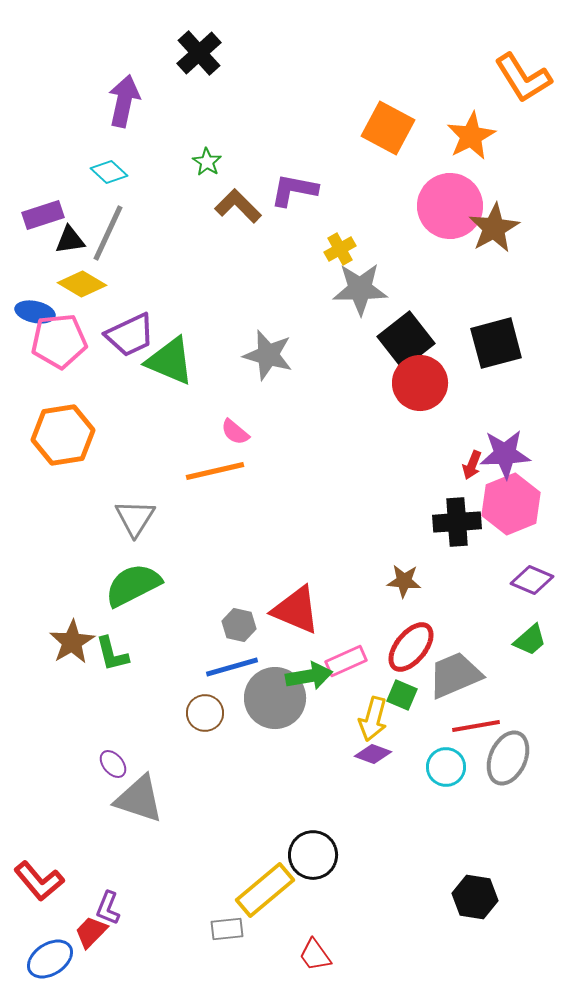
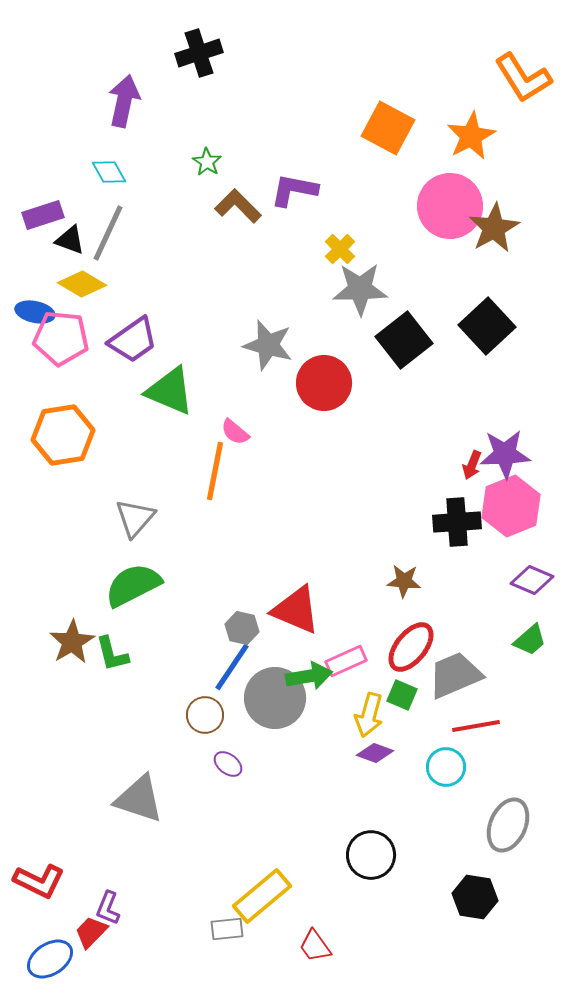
black cross at (199, 53): rotated 24 degrees clockwise
cyan diamond at (109, 172): rotated 18 degrees clockwise
black triangle at (70, 240): rotated 28 degrees clockwise
yellow cross at (340, 249): rotated 16 degrees counterclockwise
purple trapezoid at (130, 335): moved 3 px right, 5 px down; rotated 10 degrees counterclockwise
black square at (406, 340): moved 2 px left
pink pentagon at (59, 341): moved 2 px right, 3 px up; rotated 12 degrees clockwise
black square at (496, 343): moved 9 px left, 17 px up; rotated 28 degrees counterclockwise
gray star at (268, 355): moved 10 px up
green triangle at (170, 361): moved 30 px down
red circle at (420, 383): moved 96 px left
orange line at (215, 471): rotated 66 degrees counterclockwise
pink hexagon at (511, 504): moved 2 px down
gray triangle at (135, 518): rotated 9 degrees clockwise
gray hexagon at (239, 625): moved 3 px right, 3 px down
blue line at (232, 667): rotated 40 degrees counterclockwise
brown circle at (205, 713): moved 2 px down
yellow arrow at (373, 719): moved 4 px left, 4 px up
purple diamond at (373, 754): moved 2 px right, 1 px up
gray ellipse at (508, 758): moved 67 px down
purple ellipse at (113, 764): moved 115 px right; rotated 12 degrees counterclockwise
black circle at (313, 855): moved 58 px right
red L-shape at (39, 881): rotated 24 degrees counterclockwise
yellow rectangle at (265, 890): moved 3 px left, 6 px down
red trapezoid at (315, 955): moved 9 px up
